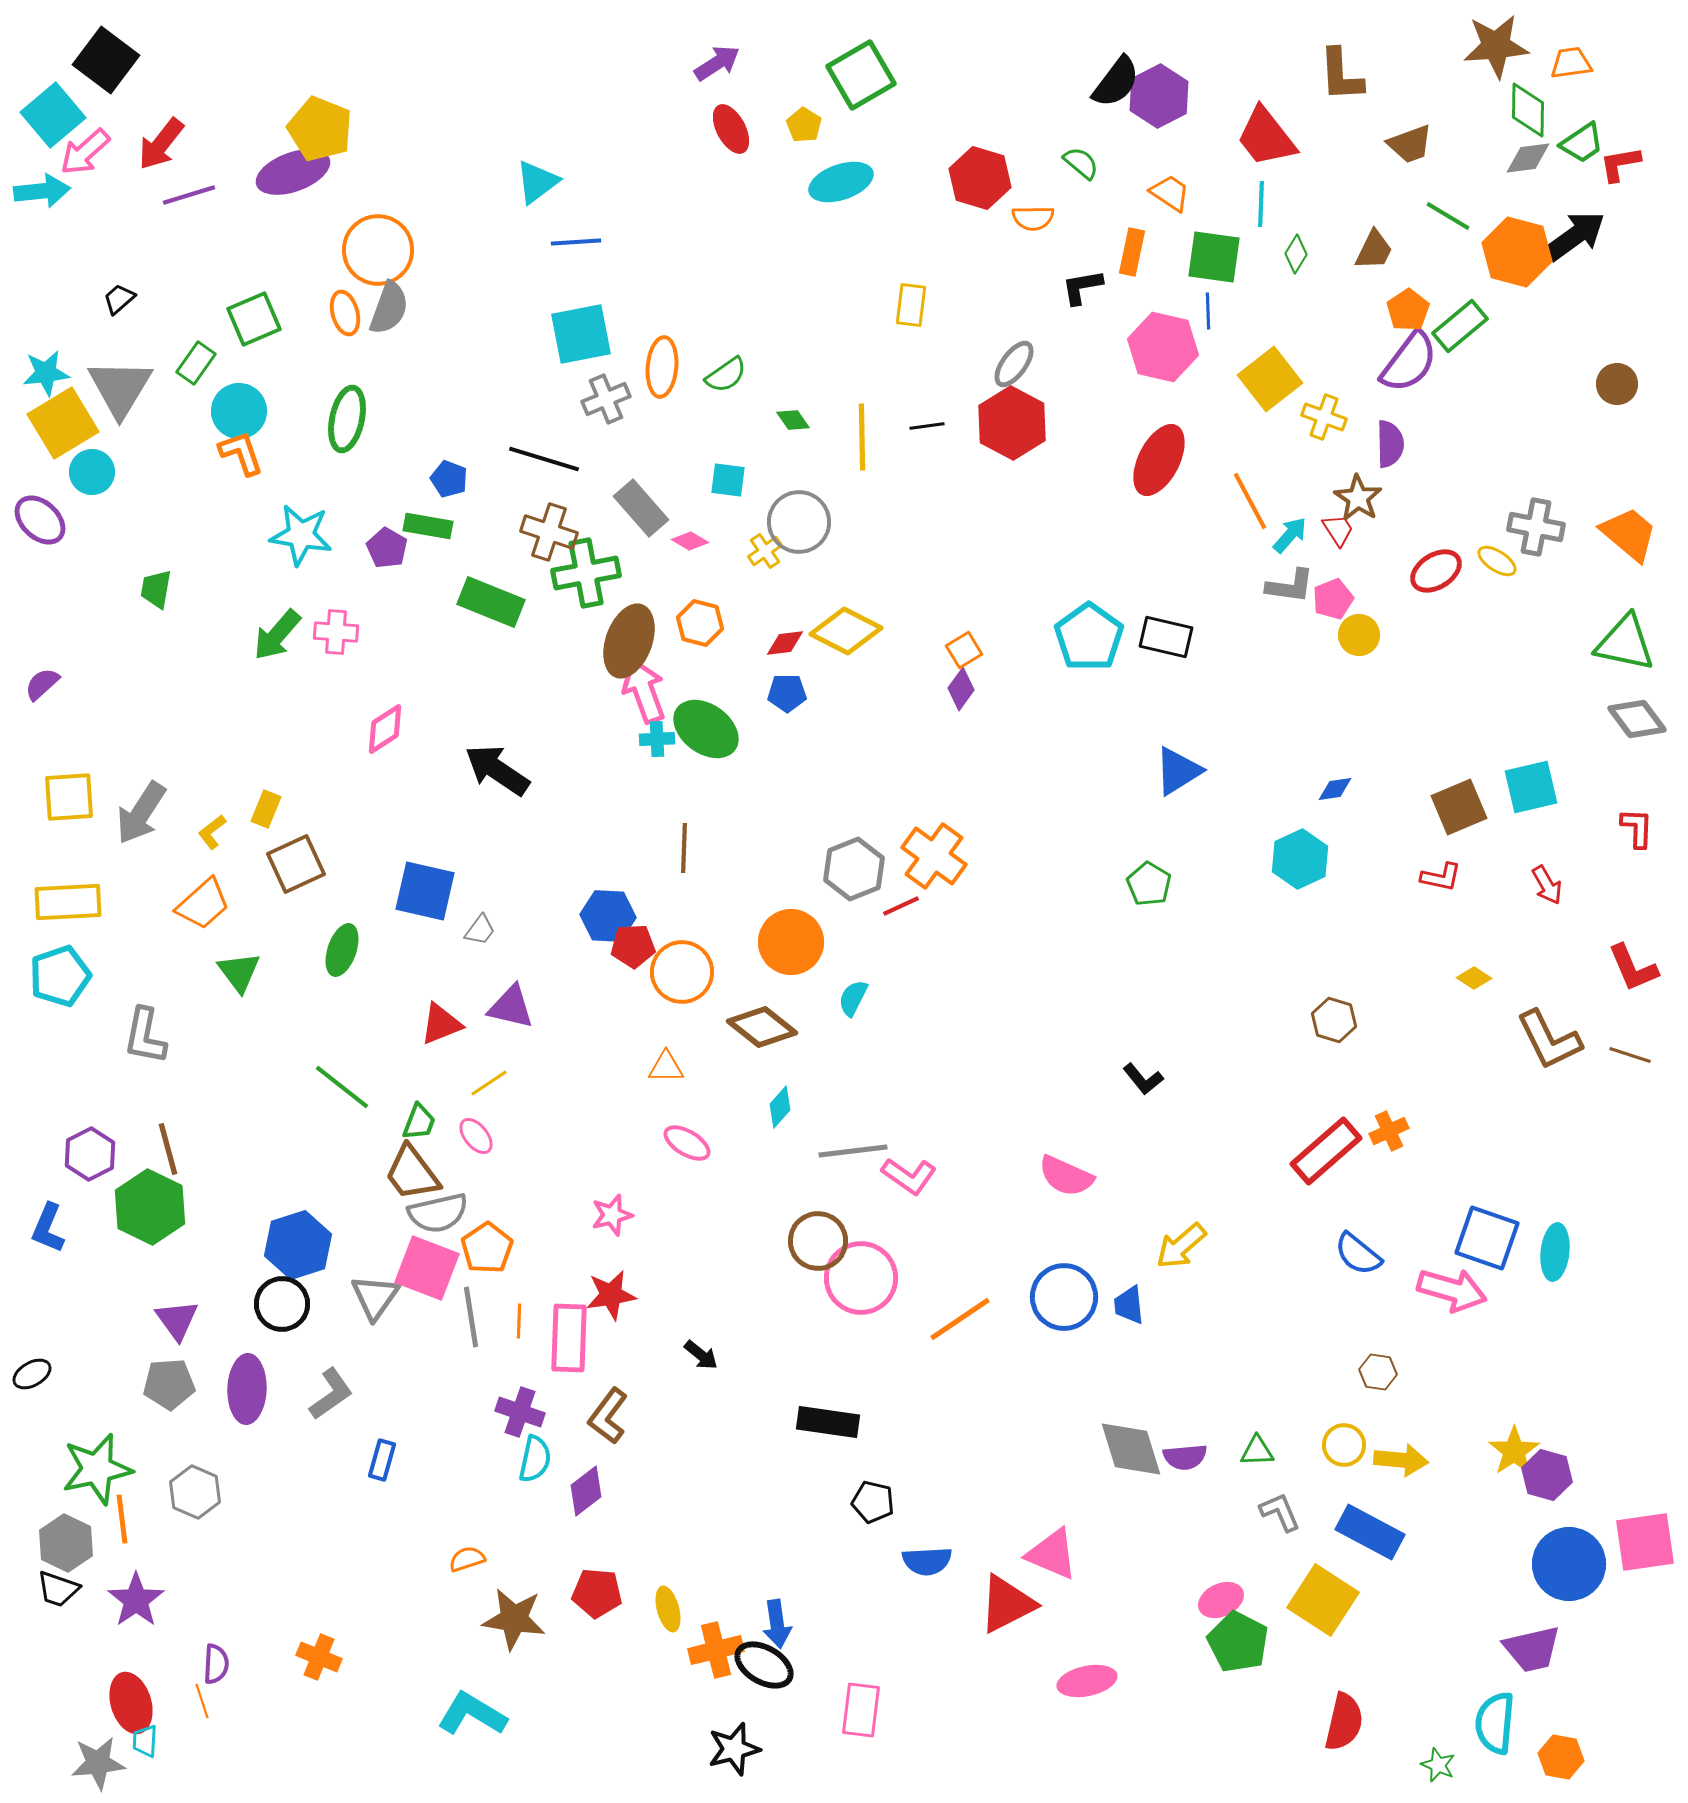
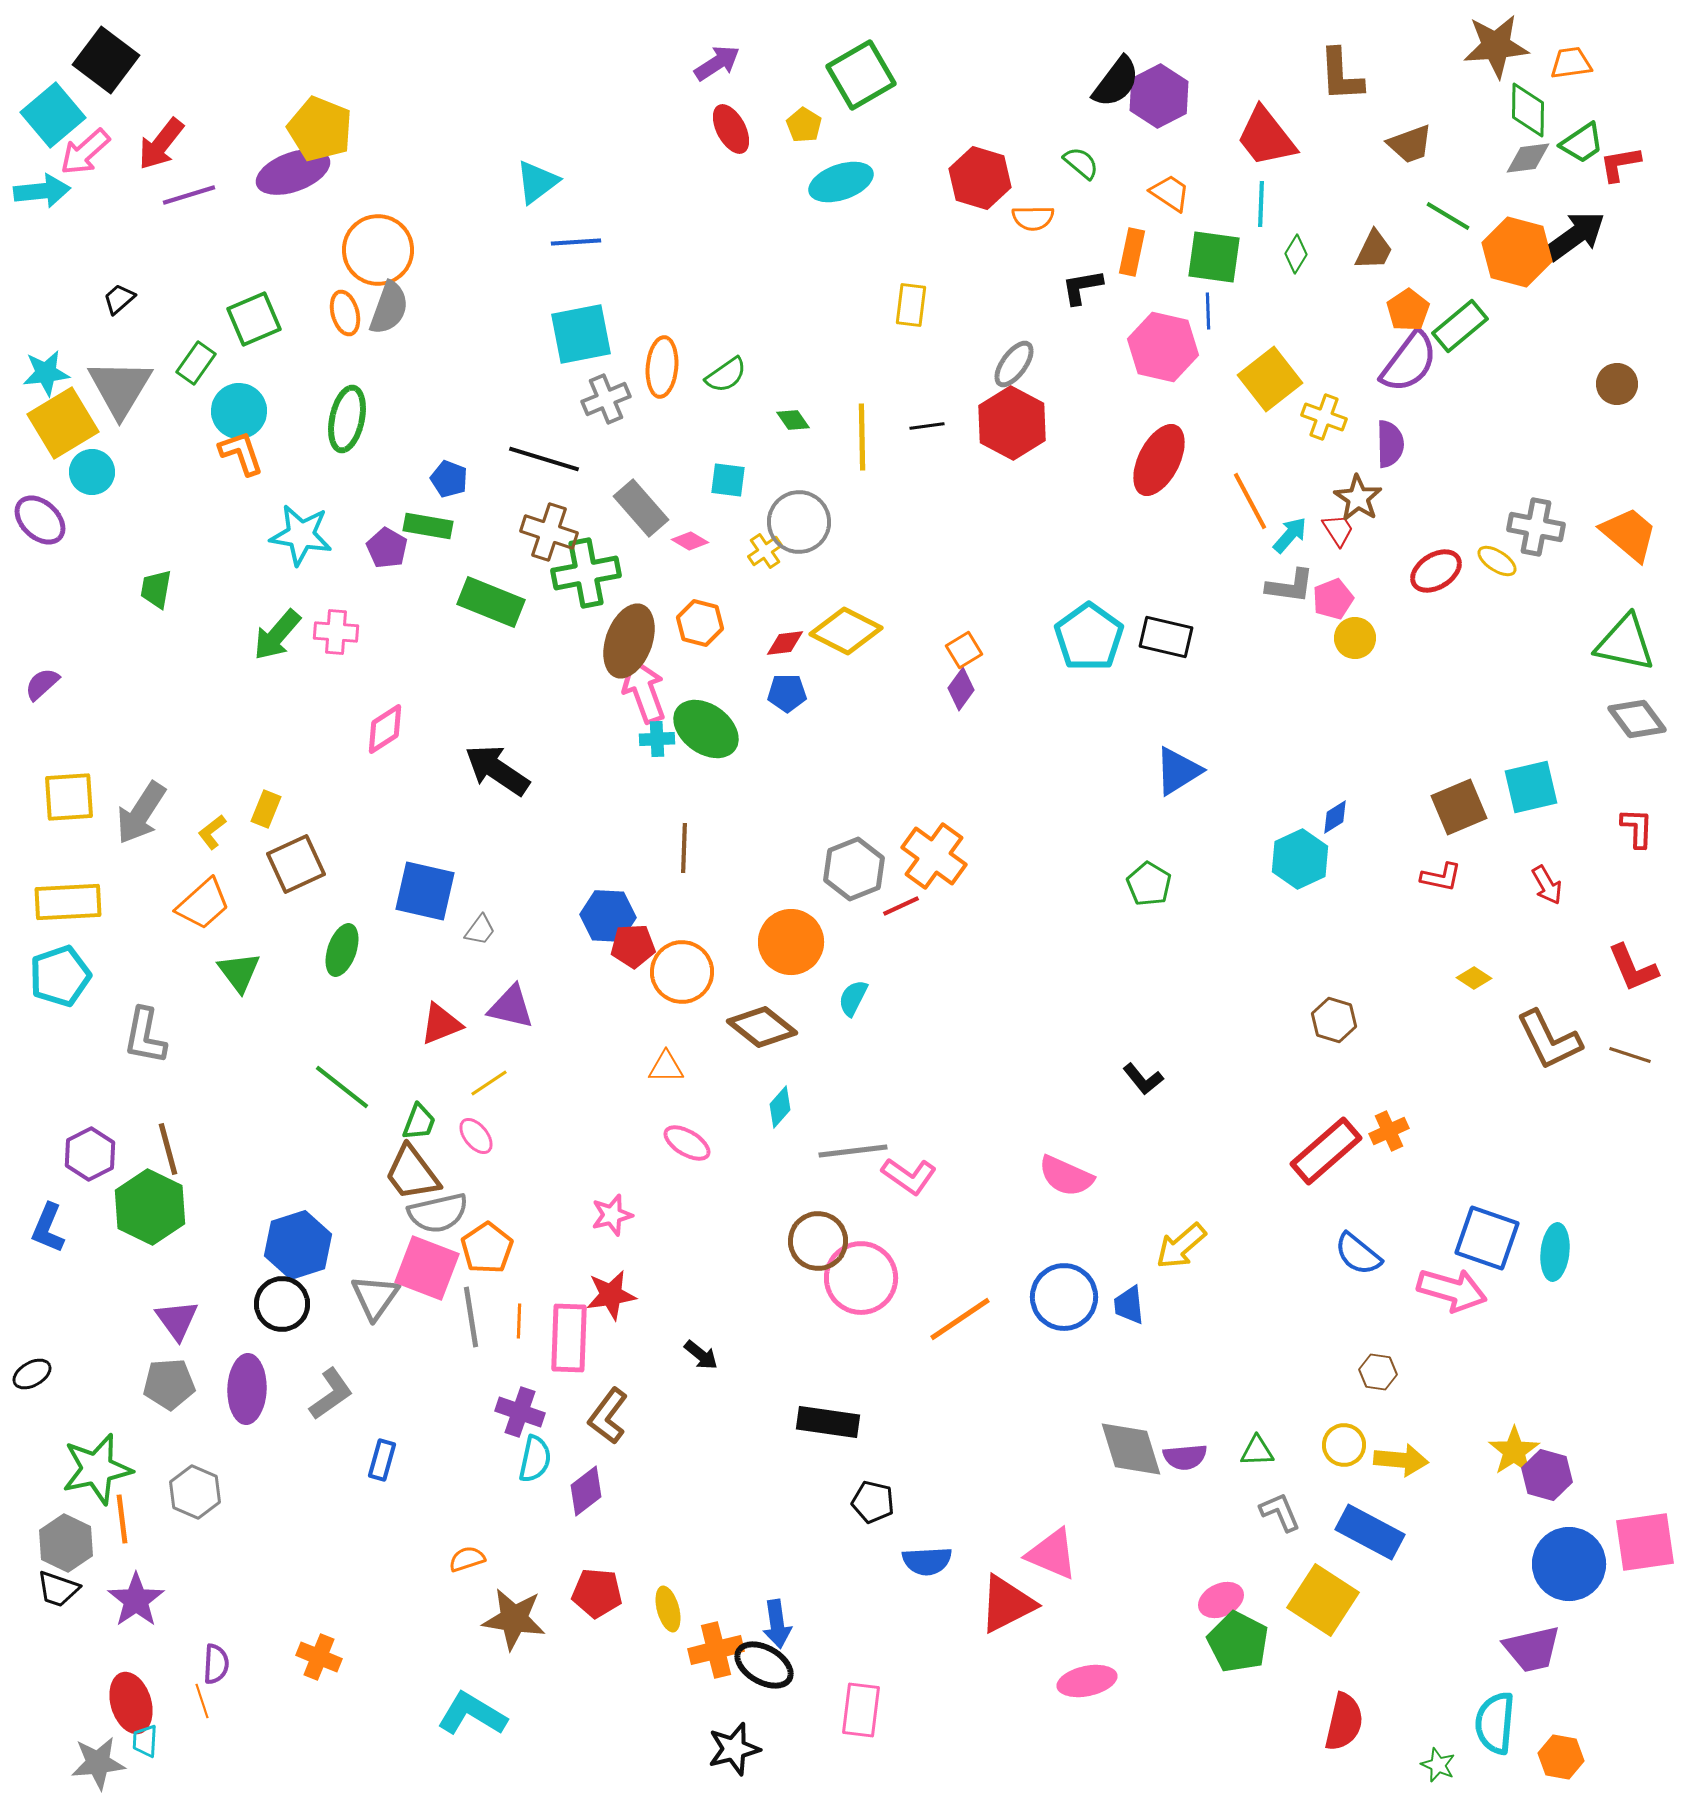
yellow circle at (1359, 635): moved 4 px left, 3 px down
blue diamond at (1335, 789): moved 28 px down; rotated 24 degrees counterclockwise
